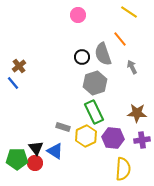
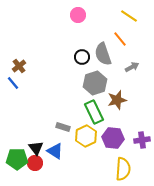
yellow line: moved 4 px down
gray arrow: rotated 88 degrees clockwise
brown star: moved 20 px left, 13 px up; rotated 18 degrees counterclockwise
